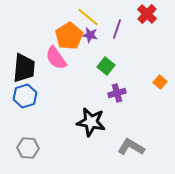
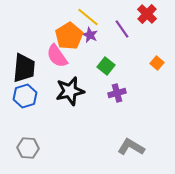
purple line: moved 5 px right; rotated 54 degrees counterclockwise
purple star: rotated 14 degrees clockwise
pink semicircle: moved 1 px right, 2 px up
orange square: moved 3 px left, 19 px up
black star: moved 21 px left, 31 px up; rotated 24 degrees counterclockwise
